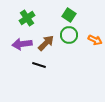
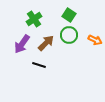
green cross: moved 7 px right, 1 px down
purple arrow: rotated 48 degrees counterclockwise
